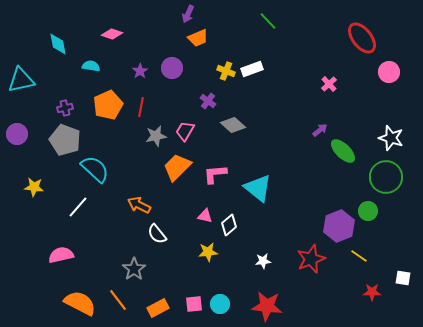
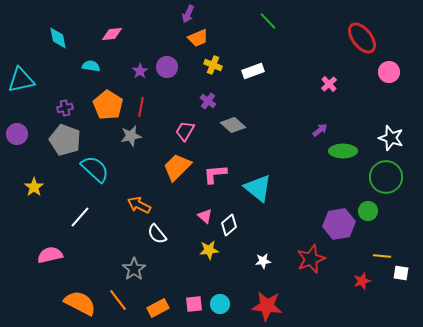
pink diamond at (112, 34): rotated 25 degrees counterclockwise
cyan diamond at (58, 44): moved 6 px up
purple circle at (172, 68): moved 5 px left, 1 px up
white rectangle at (252, 69): moved 1 px right, 2 px down
yellow cross at (226, 71): moved 13 px left, 6 px up
orange pentagon at (108, 105): rotated 16 degrees counterclockwise
gray star at (156, 136): moved 25 px left
green ellipse at (343, 151): rotated 44 degrees counterclockwise
yellow star at (34, 187): rotated 30 degrees clockwise
white line at (78, 207): moved 2 px right, 10 px down
pink triangle at (205, 216): rotated 28 degrees clockwise
purple hexagon at (339, 226): moved 2 px up; rotated 12 degrees clockwise
yellow star at (208, 252): moved 1 px right, 2 px up
pink semicircle at (61, 255): moved 11 px left
yellow line at (359, 256): moved 23 px right; rotated 30 degrees counterclockwise
white square at (403, 278): moved 2 px left, 5 px up
red star at (372, 292): moved 10 px left, 11 px up; rotated 18 degrees counterclockwise
